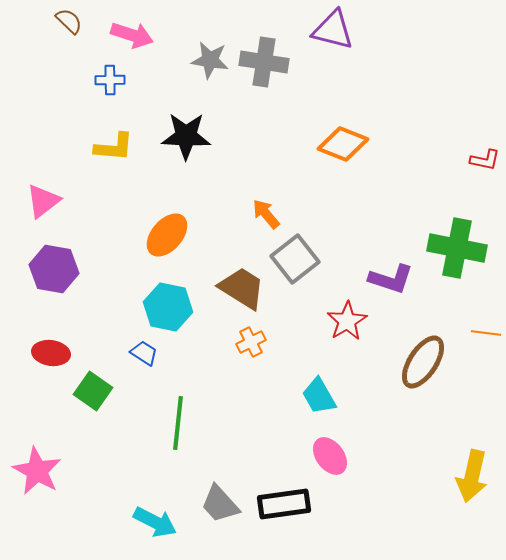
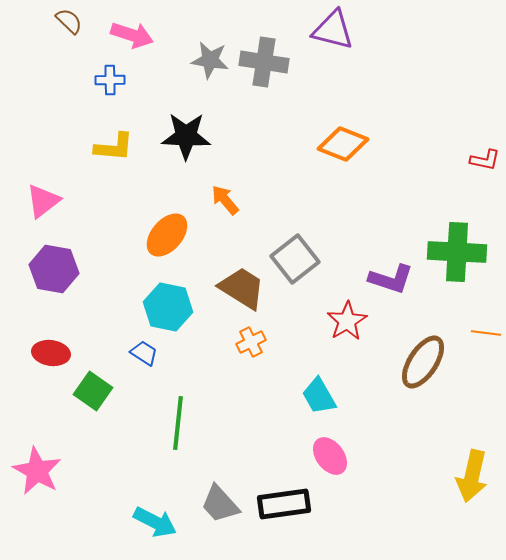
orange arrow: moved 41 px left, 14 px up
green cross: moved 4 px down; rotated 8 degrees counterclockwise
